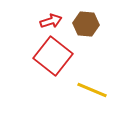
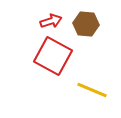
red square: rotated 9 degrees counterclockwise
